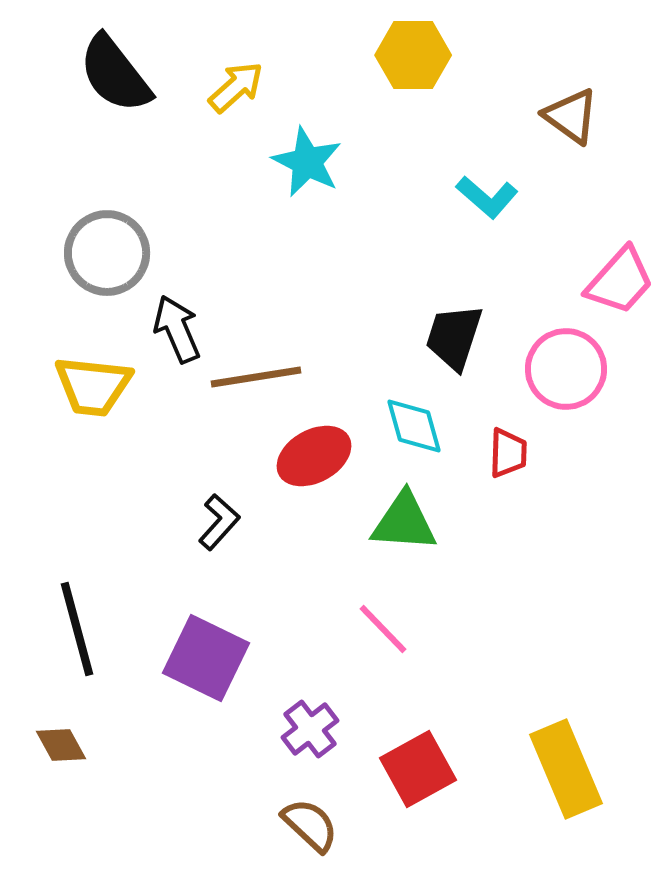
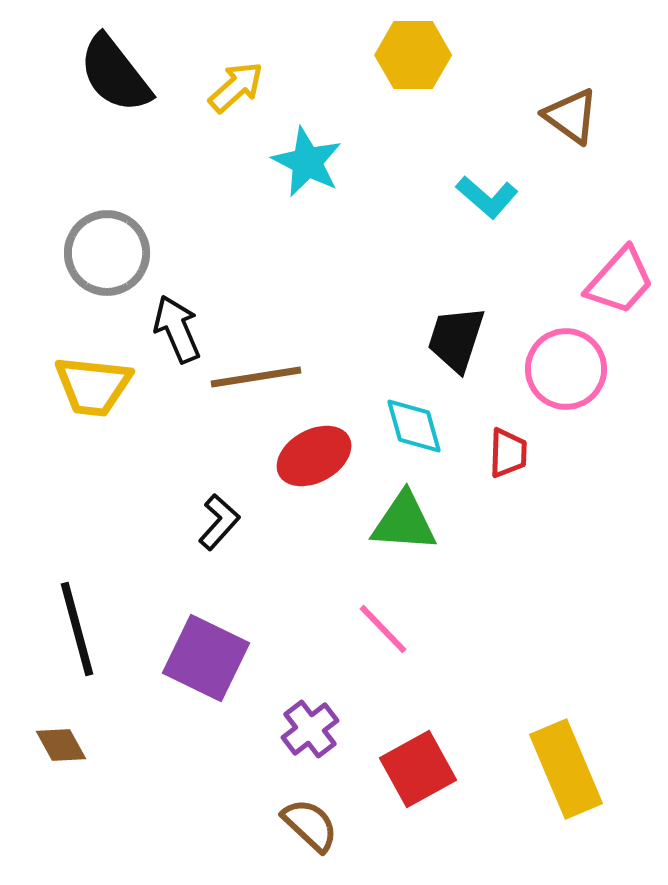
black trapezoid: moved 2 px right, 2 px down
